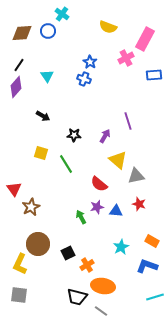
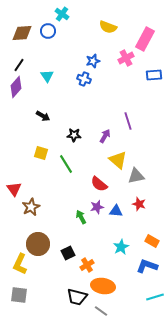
blue star: moved 3 px right, 1 px up; rotated 24 degrees clockwise
